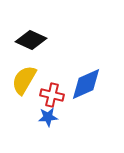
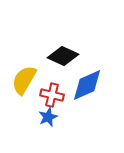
black diamond: moved 32 px right, 16 px down
blue diamond: moved 1 px right, 1 px down
blue star: rotated 18 degrees counterclockwise
